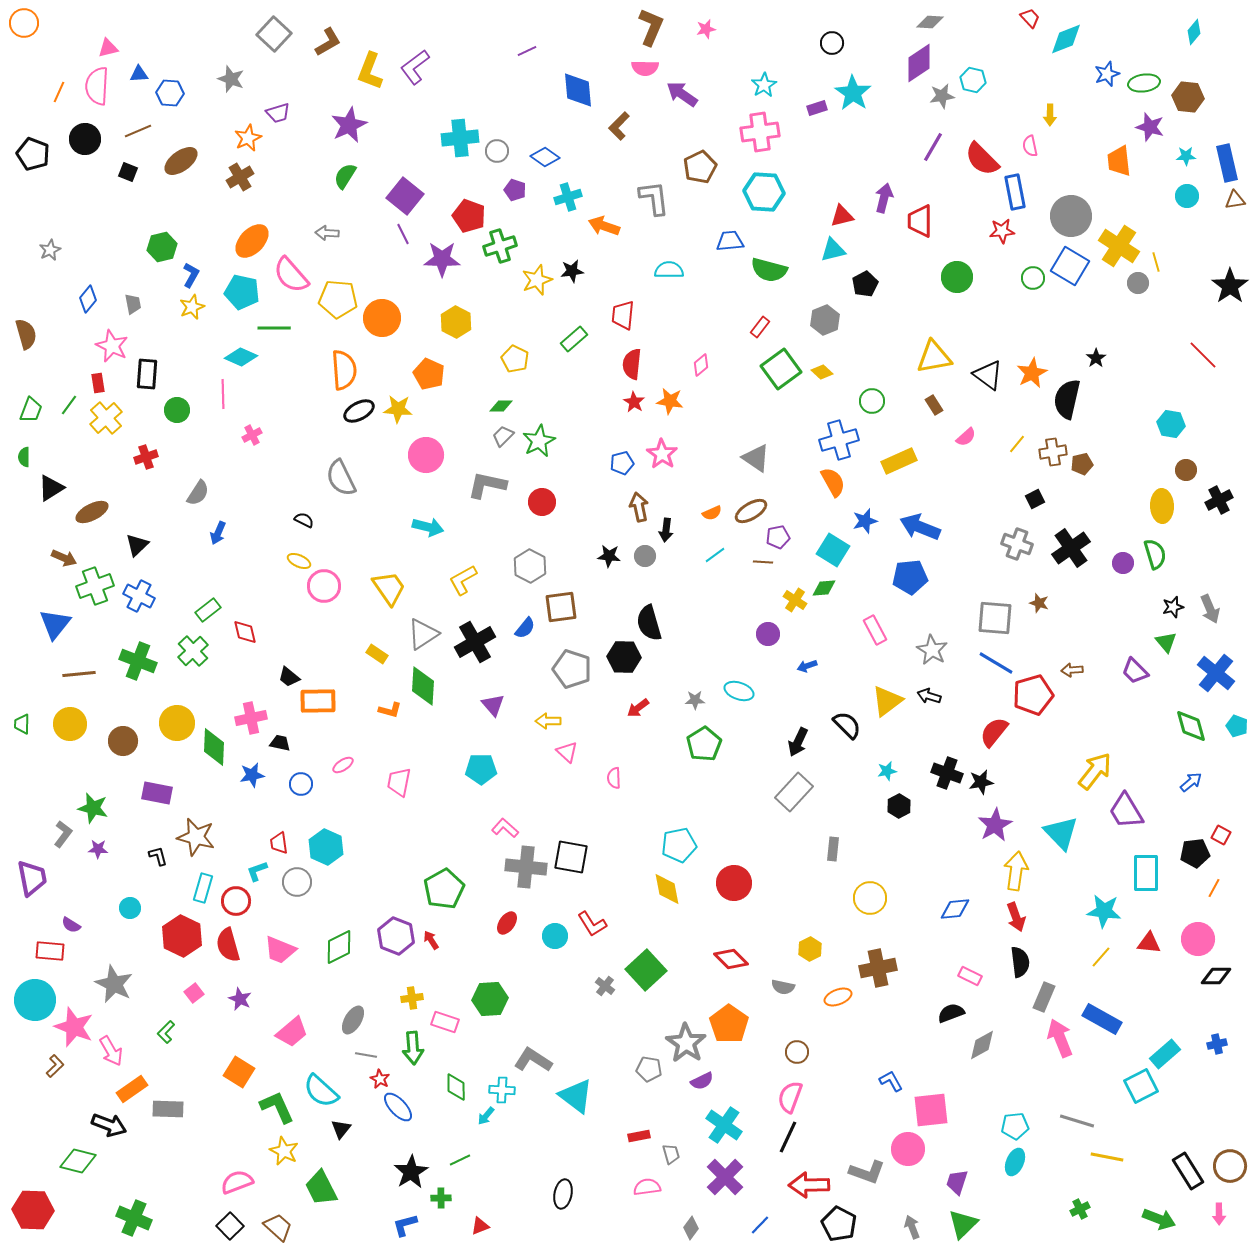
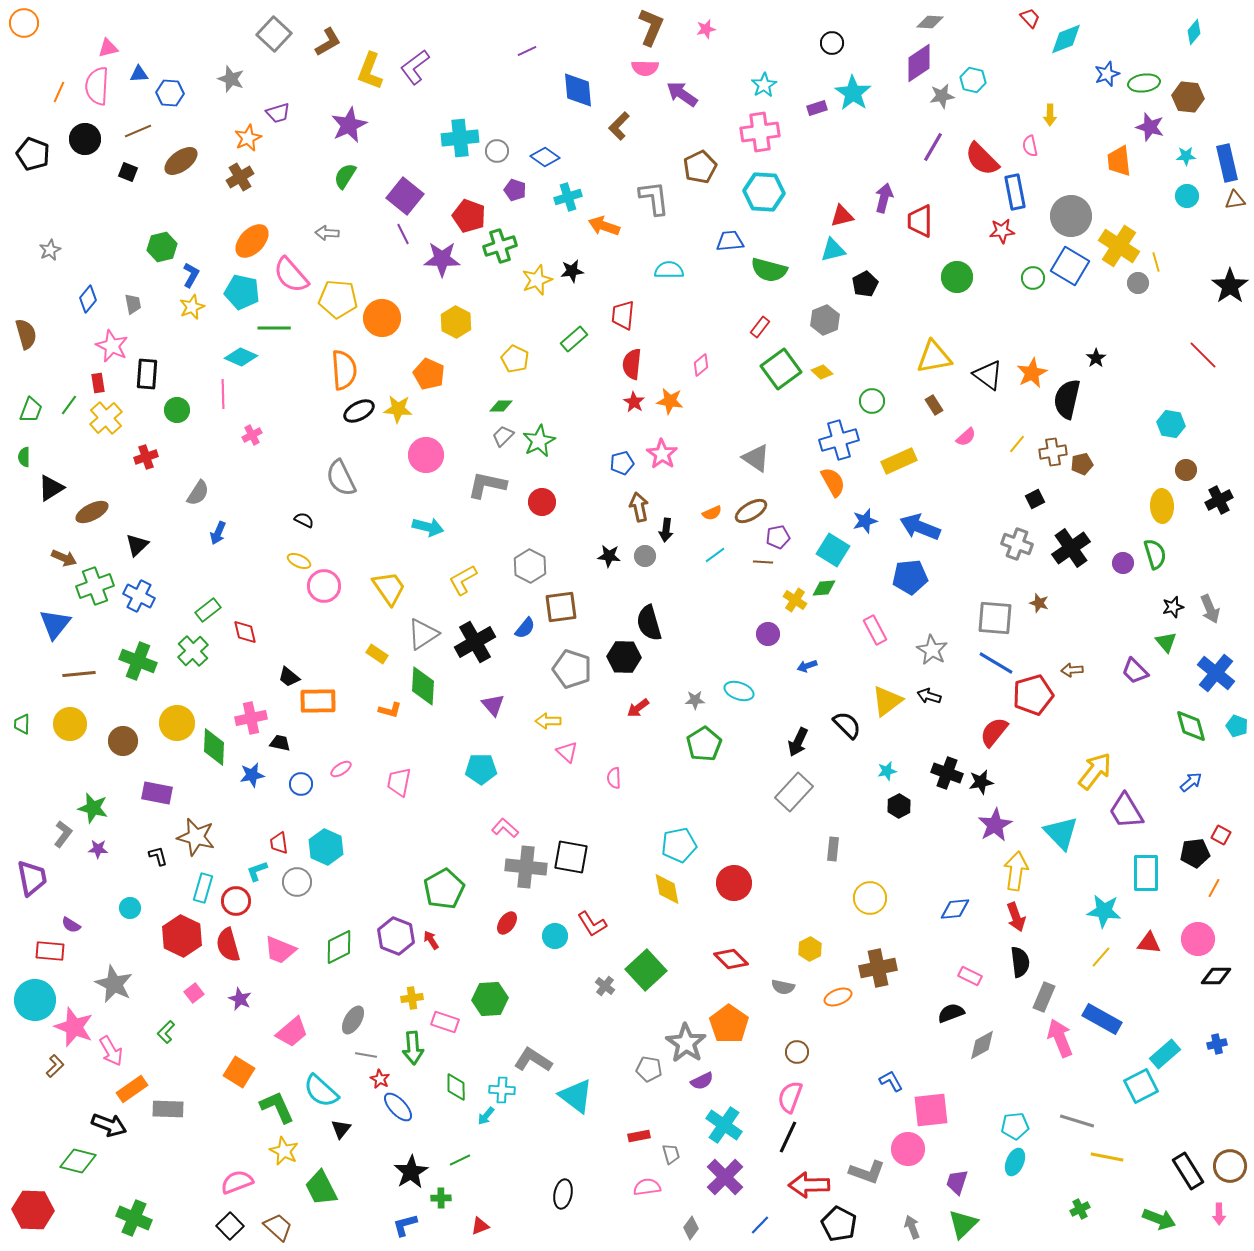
pink ellipse at (343, 765): moved 2 px left, 4 px down
